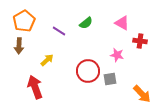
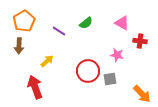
yellow arrow: moved 1 px down
